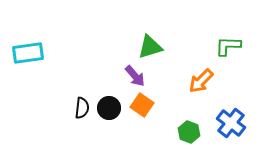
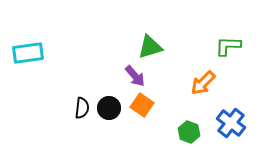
orange arrow: moved 2 px right, 2 px down
